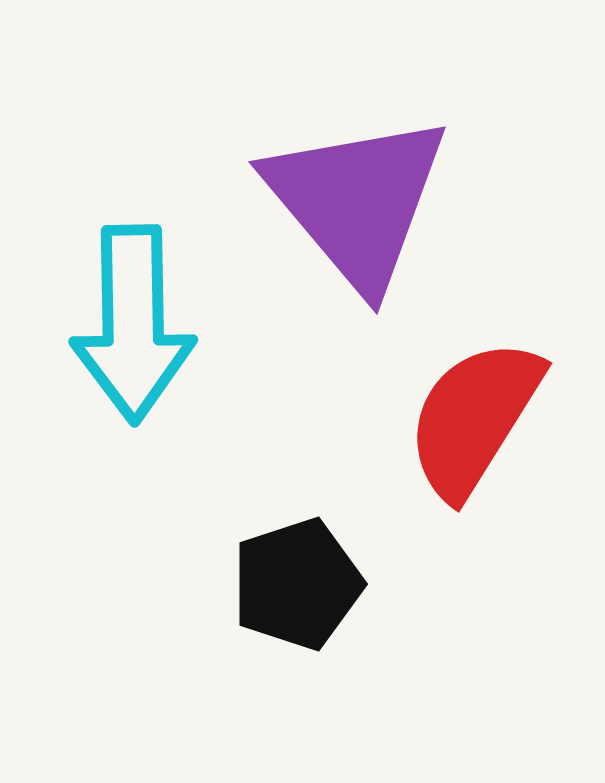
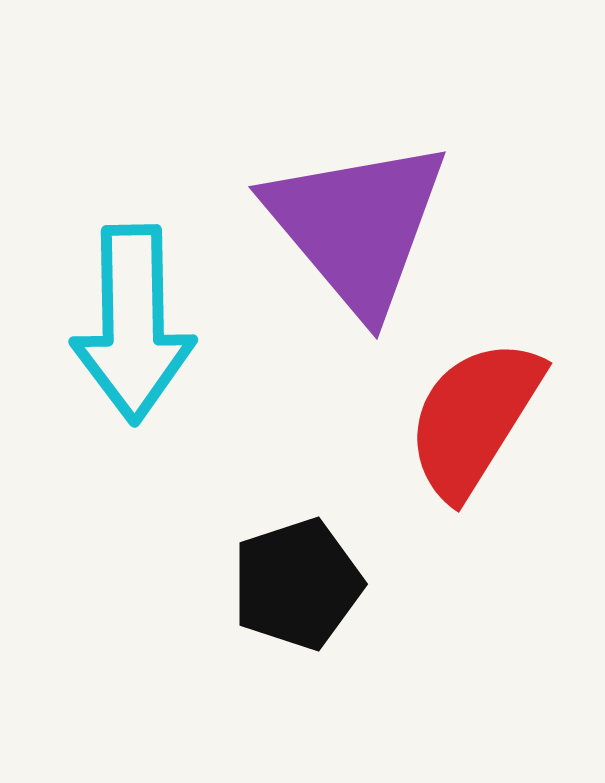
purple triangle: moved 25 px down
